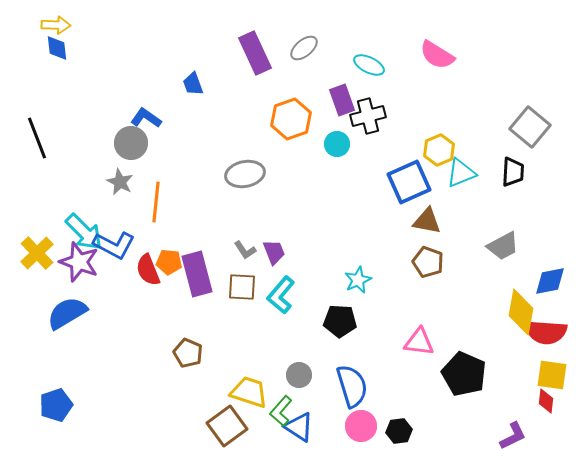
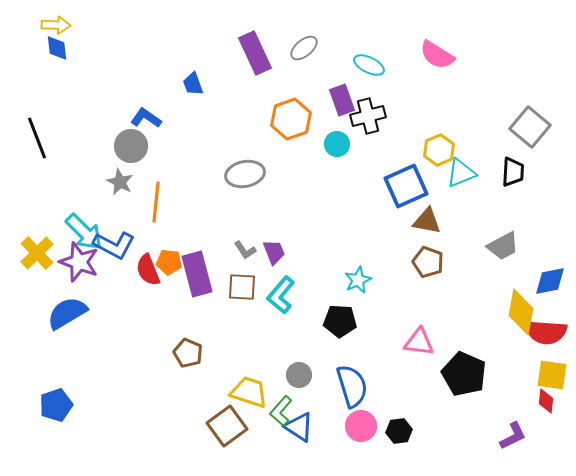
gray circle at (131, 143): moved 3 px down
blue square at (409, 182): moved 3 px left, 4 px down
